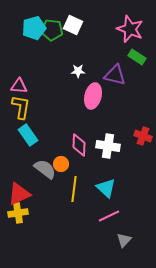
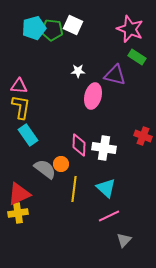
white cross: moved 4 px left, 2 px down
